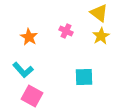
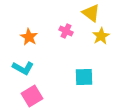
yellow triangle: moved 8 px left
cyan L-shape: moved 2 px up; rotated 20 degrees counterclockwise
pink square: rotated 30 degrees clockwise
